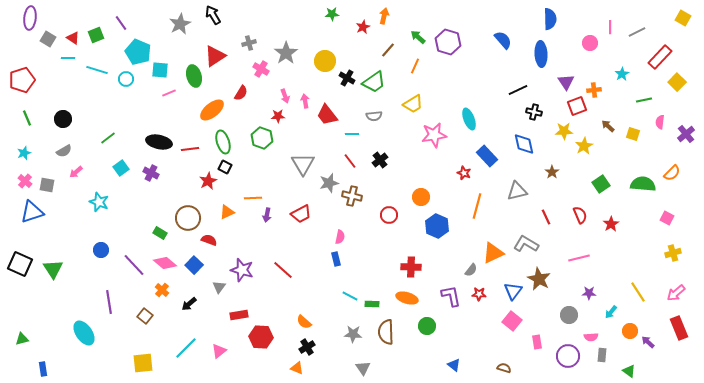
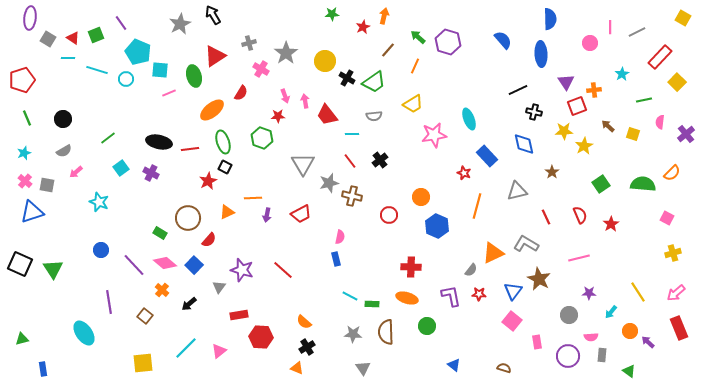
red semicircle at (209, 240): rotated 112 degrees clockwise
